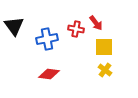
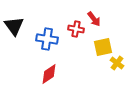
red arrow: moved 2 px left, 4 px up
blue cross: rotated 20 degrees clockwise
yellow square: moved 1 px left; rotated 12 degrees counterclockwise
yellow cross: moved 12 px right, 7 px up
red diamond: rotated 40 degrees counterclockwise
